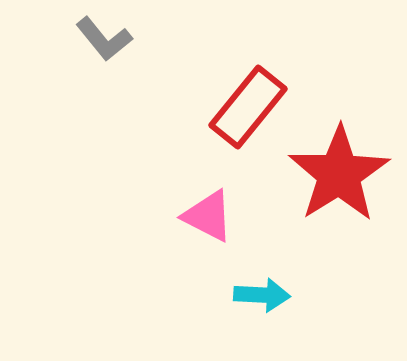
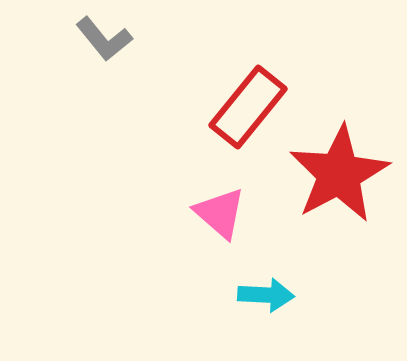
red star: rotated 4 degrees clockwise
pink triangle: moved 12 px right, 3 px up; rotated 14 degrees clockwise
cyan arrow: moved 4 px right
